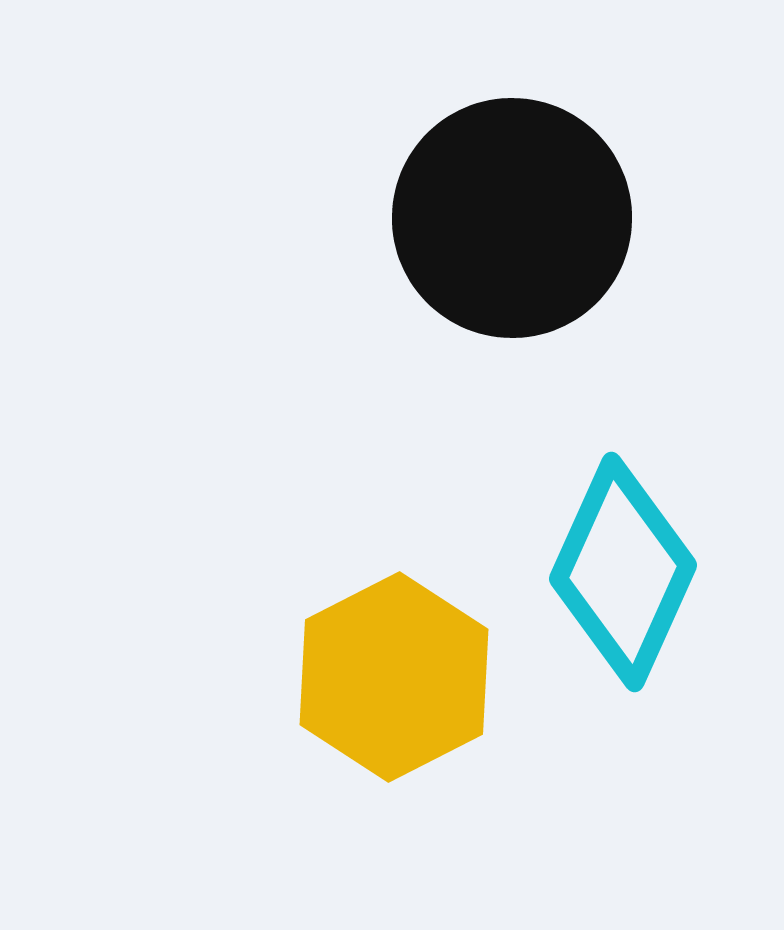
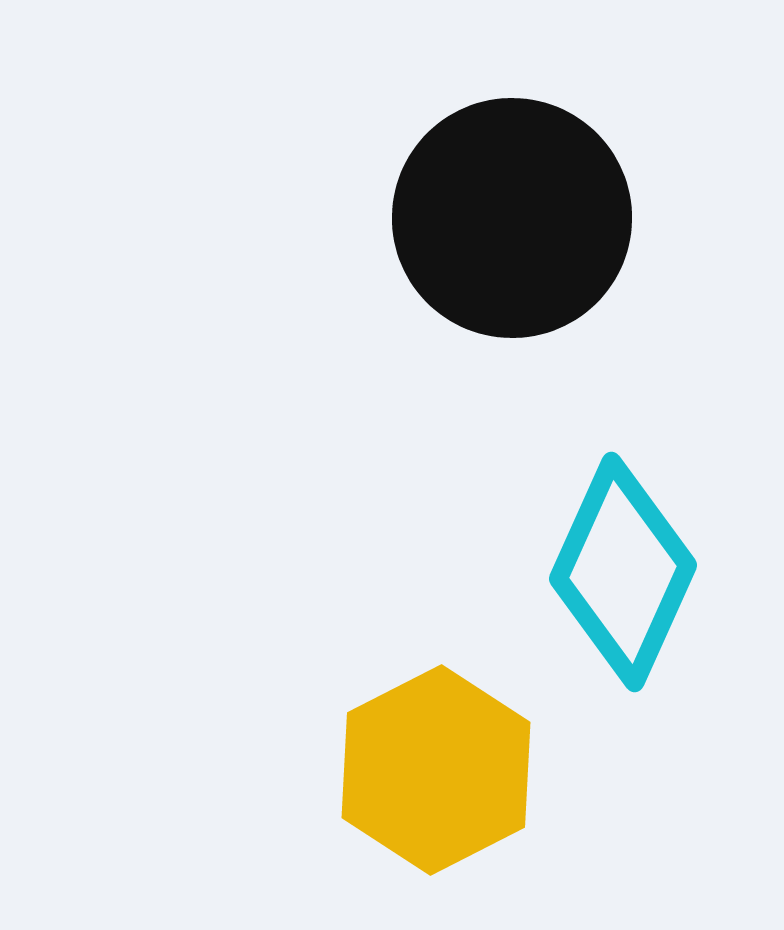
yellow hexagon: moved 42 px right, 93 px down
